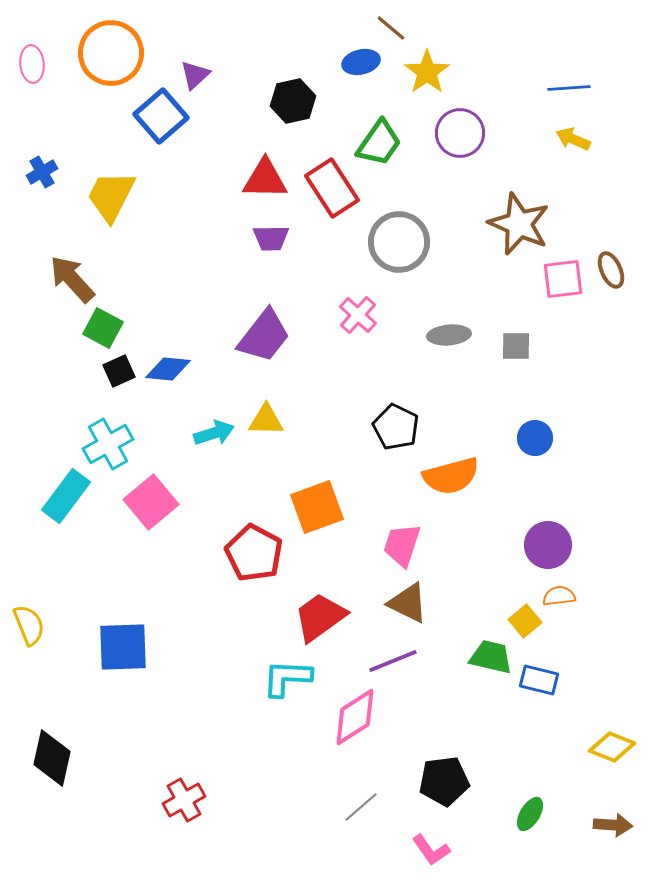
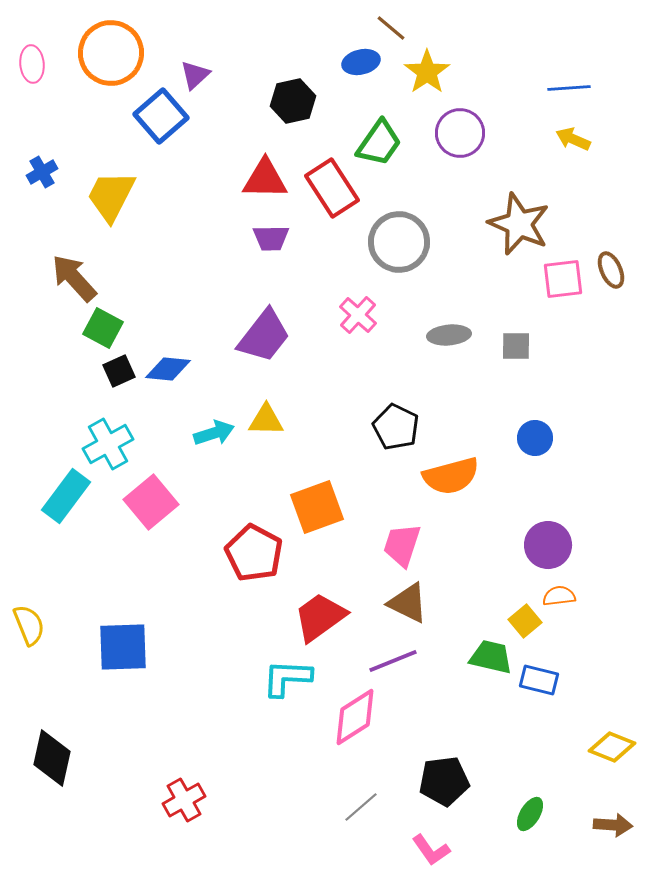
brown arrow at (72, 279): moved 2 px right, 1 px up
